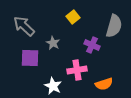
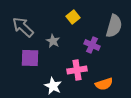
gray arrow: moved 1 px left, 1 px down
gray star: moved 2 px up
